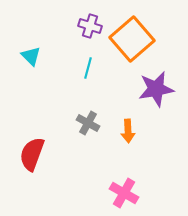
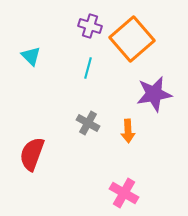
purple star: moved 2 px left, 5 px down
